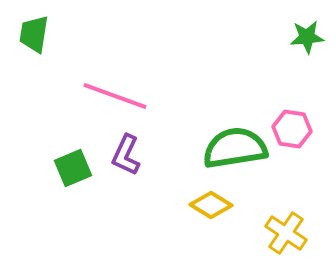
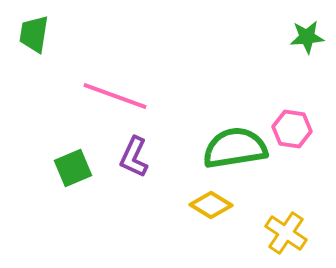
purple L-shape: moved 8 px right, 2 px down
